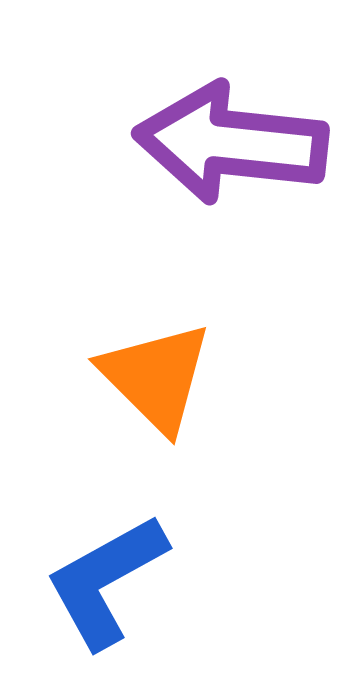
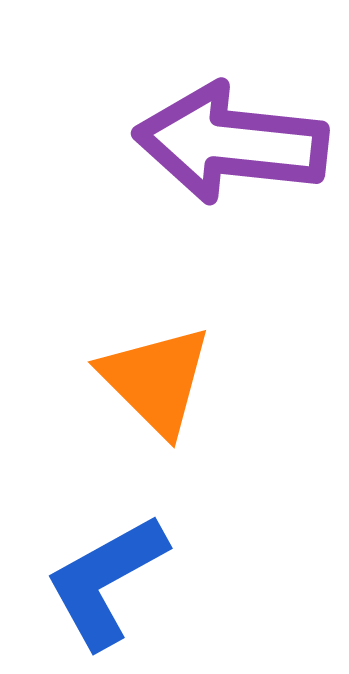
orange triangle: moved 3 px down
